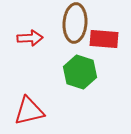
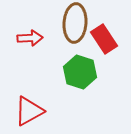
red rectangle: rotated 52 degrees clockwise
red triangle: rotated 16 degrees counterclockwise
